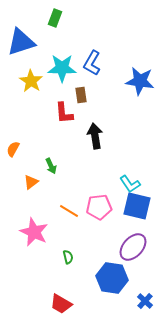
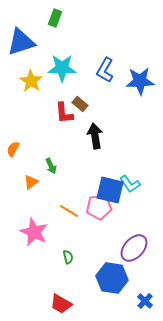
blue L-shape: moved 13 px right, 7 px down
blue star: rotated 12 degrees counterclockwise
brown rectangle: moved 1 px left, 9 px down; rotated 42 degrees counterclockwise
blue square: moved 27 px left, 16 px up
purple ellipse: moved 1 px right, 1 px down
